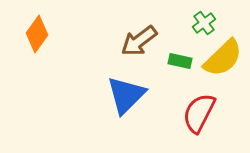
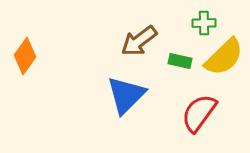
green cross: rotated 35 degrees clockwise
orange diamond: moved 12 px left, 22 px down
yellow semicircle: moved 1 px right, 1 px up
red semicircle: rotated 9 degrees clockwise
